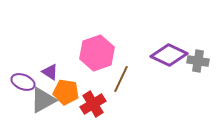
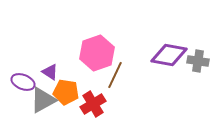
purple diamond: rotated 15 degrees counterclockwise
brown line: moved 6 px left, 4 px up
